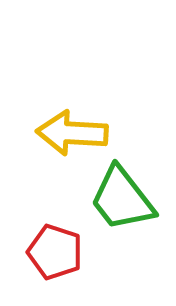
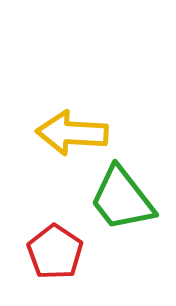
red pentagon: rotated 16 degrees clockwise
